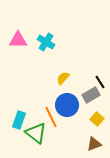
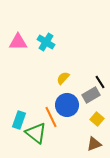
pink triangle: moved 2 px down
